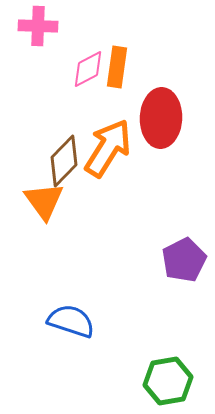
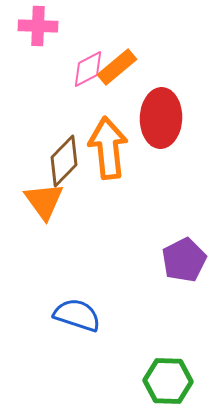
orange rectangle: rotated 42 degrees clockwise
orange arrow: rotated 38 degrees counterclockwise
blue semicircle: moved 6 px right, 6 px up
green hexagon: rotated 12 degrees clockwise
